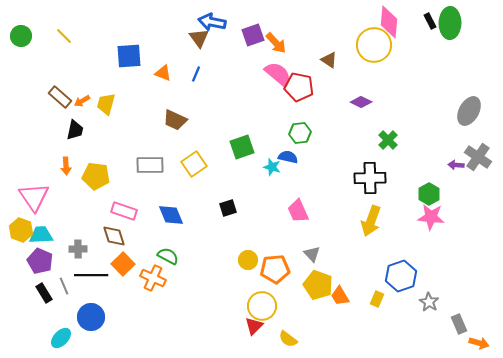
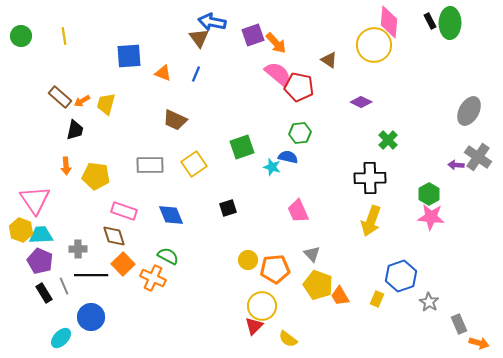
yellow line at (64, 36): rotated 36 degrees clockwise
pink triangle at (34, 197): moved 1 px right, 3 px down
